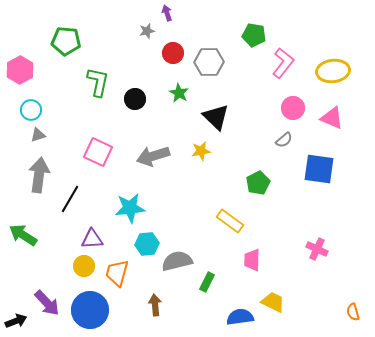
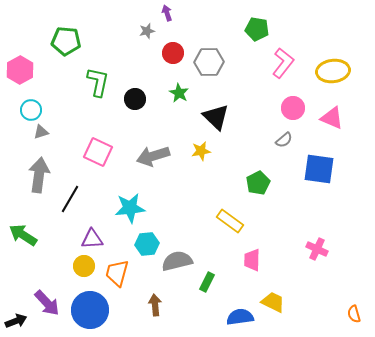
green pentagon at (254, 35): moved 3 px right, 6 px up
gray triangle at (38, 135): moved 3 px right, 3 px up
orange semicircle at (353, 312): moved 1 px right, 2 px down
